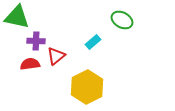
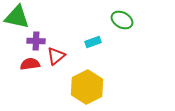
cyan rectangle: rotated 21 degrees clockwise
